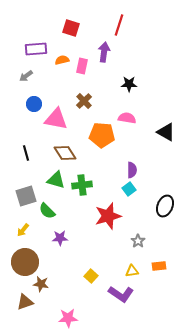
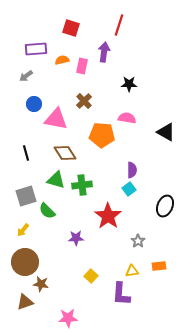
red star: rotated 20 degrees counterclockwise
purple star: moved 16 px right
purple L-shape: rotated 60 degrees clockwise
